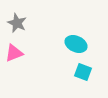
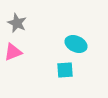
pink triangle: moved 1 px left, 1 px up
cyan square: moved 18 px left, 2 px up; rotated 24 degrees counterclockwise
